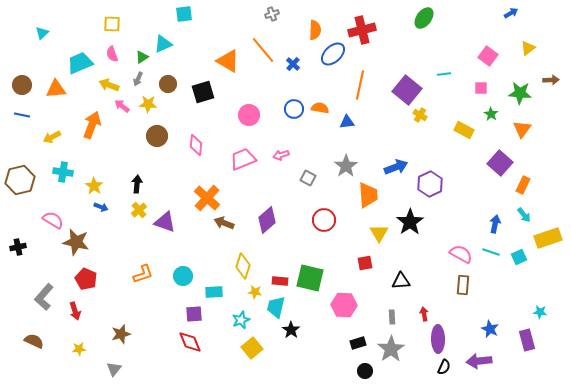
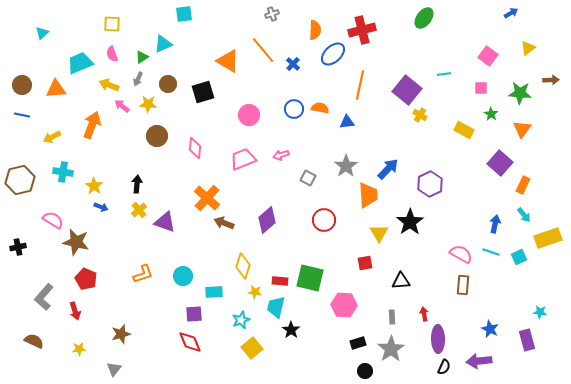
pink diamond at (196, 145): moved 1 px left, 3 px down
blue arrow at (396, 167): moved 8 px left, 2 px down; rotated 25 degrees counterclockwise
